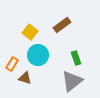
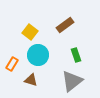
brown rectangle: moved 3 px right
green rectangle: moved 3 px up
brown triangle: moved 6 px right, 2 px down
